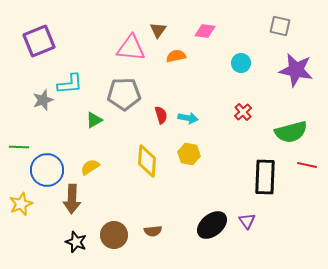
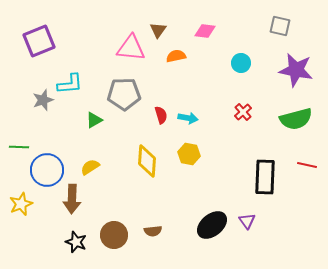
green semicircle: moved 5 px right, 13 px up
